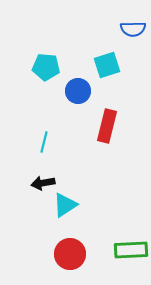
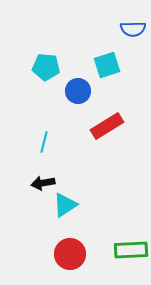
red rectangle: rotated 44 degrees clockwise
